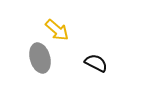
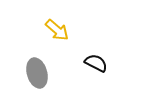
gray ellipse: moved 3 px left, 15 px down
